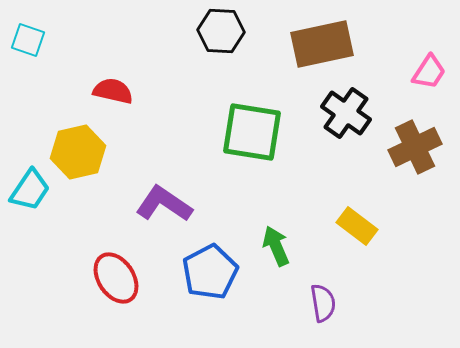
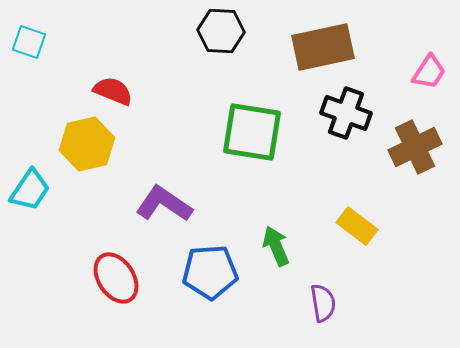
cyan square: moved 1 px right, 2 px down
brown rectangle: moved 1 px right, 3 px down
red semicircle: rotated 9 degrees clockwise
black cross: rotated 15 degrees counterclockwise
yellow hexagon: moved 9 px right, 8 px up
blue pentagon: rotated 24 degrees clockwise
